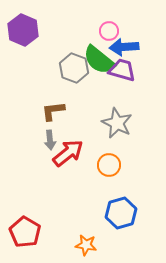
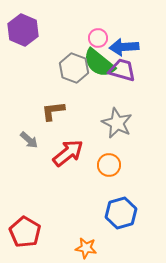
pink circle: moved 11 px left, 7 px down
green semicircle: moved 3 px down
gray arrow: moved 21 px left; rotated 42 degrees counterclockwise
orange star: moved 3 px down
